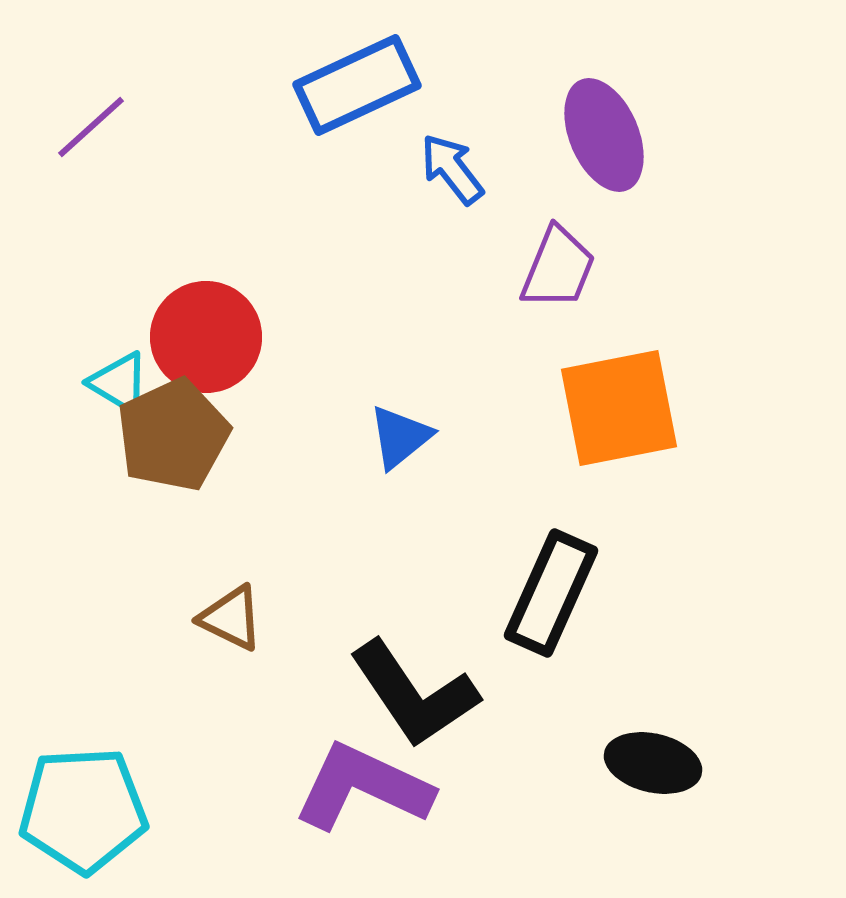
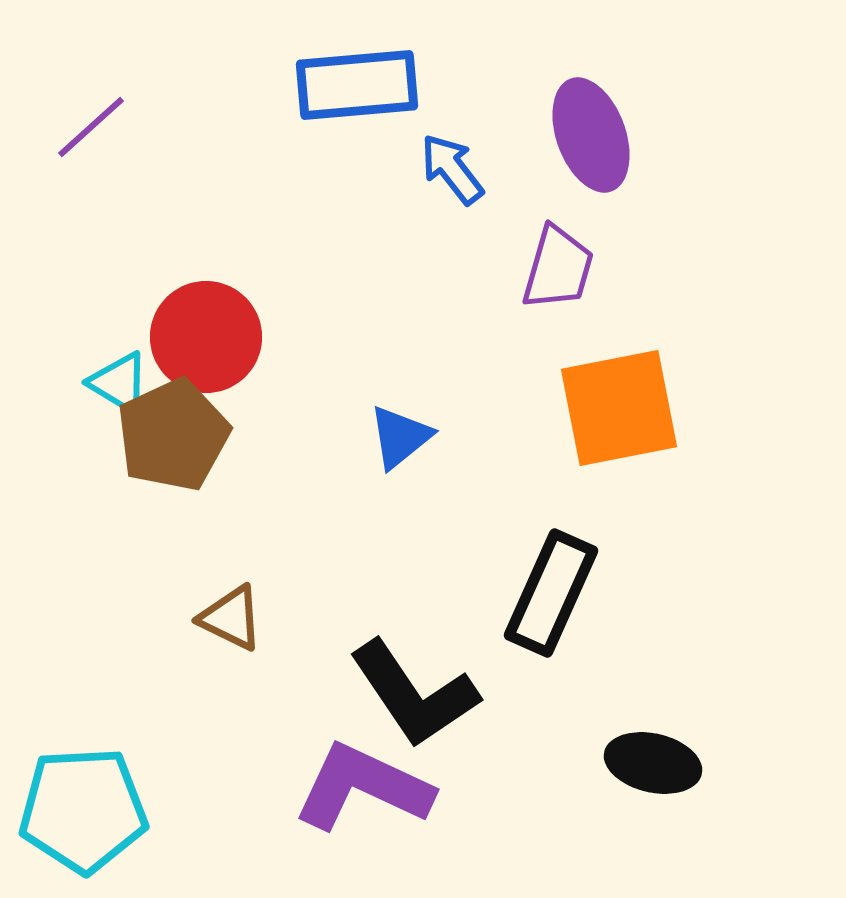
blue rectangle: rotated 20 degrees clockwise
purple ellipse: moved 13 px left; rotated 3 degrees clockwise
purple trapezoid: rotated 6 degrees counterclockwise
